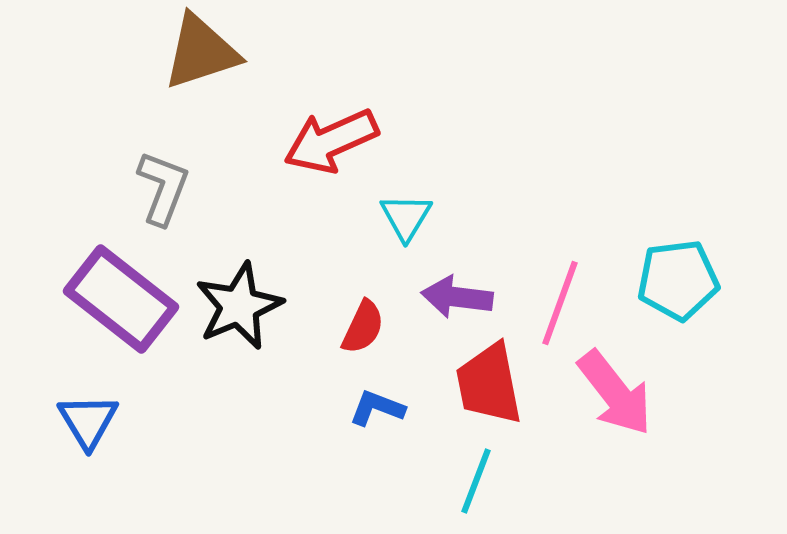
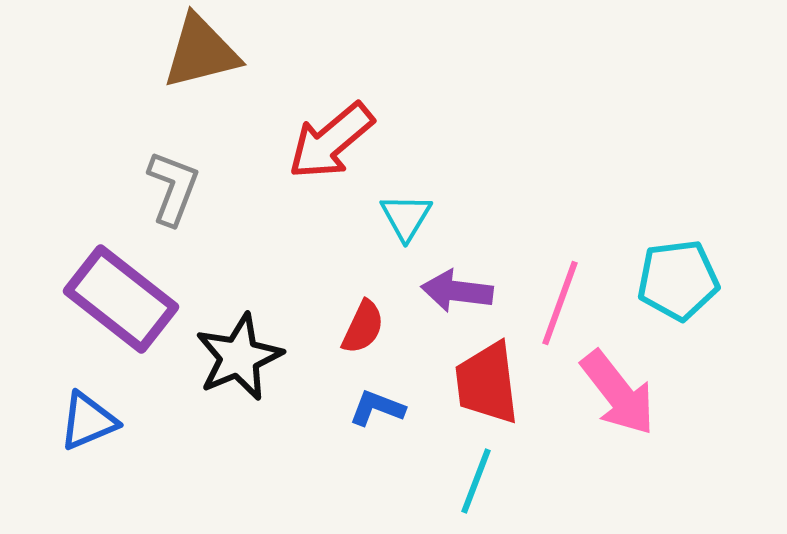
brown triangle: rotated 4 degrees clockwise
red arrow: rotated 16 degrees counterclockwise
gray L-shape: moved 10 px right
purple arrow: moved 6 px up
black star: moved 51 px down
red trapezoid: moved 2 px left, 1 px up; rotated 4 degrees clockwise
pink arrow: moved 3 px right
blue triangle: rotated 38 degrees clockwise
